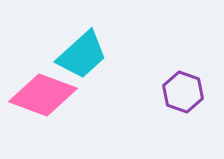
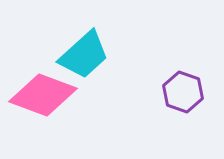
cyan trapezoid: moved 2 px right
